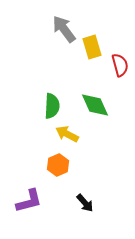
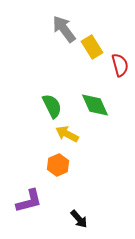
yellow rectangle: rotated 15 degrees counterclockwise
green semicircle: rotated 30 degrees counterclockwise
black arrow: moved 6 px left, 16 px down
